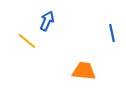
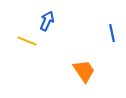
yellow line: rotated 18 degrees counterclockwise
orange trapezoid: rotated 50 degrees clockwise
